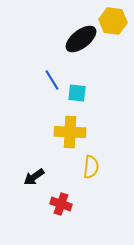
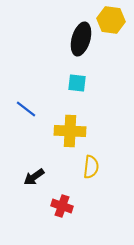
yellow hexagon: moved 2 px left, 1 px up
black ellipse: rotated 36 degrees counterclockwise
blue line: moved 26 px left, 29 px down; rotated 20 degrees counterclockwise
cyan square: moved 10 px up
yellow cross: moved 1 px up
red cross: moved 1 px right, 2 px down
